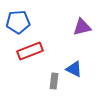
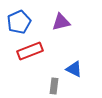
blue pentagon: moved 1 px right; rotated 20 degrees counterclockwise
purple triangle: moved 21 px left, 5 px up
gray rectangle: moved 5 px down
